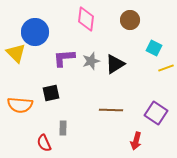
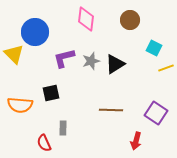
yellow triangle: moved 2 px left, 1 px down
purple L-shape: rotated 10 degrees counterclockwise
